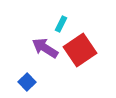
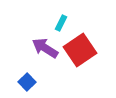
cyan rectangle: moved 1 px up
